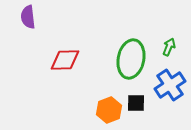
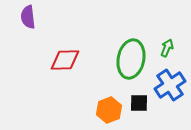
green arrow: moved 2 px left, 1 px down
black square: moved 3 px right
